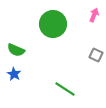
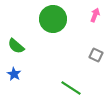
pink arrow: moved 1 px right
green circle: moved 5 px up
green semicircle: moved 4 px up; rotated 18 degrees clockwise
green line: moved 6 px right, 1 px up
